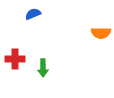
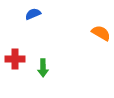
orange semicircle: rotated 150 degrees counterclockwise
